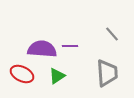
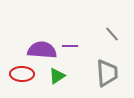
purple semicircle: moved 1 px down
red ellipse: rotated 25 degrees counterclockwise
